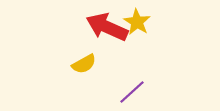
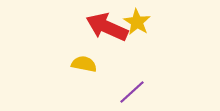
yellow semicircle: rotated 140 degrees counterclockwise
